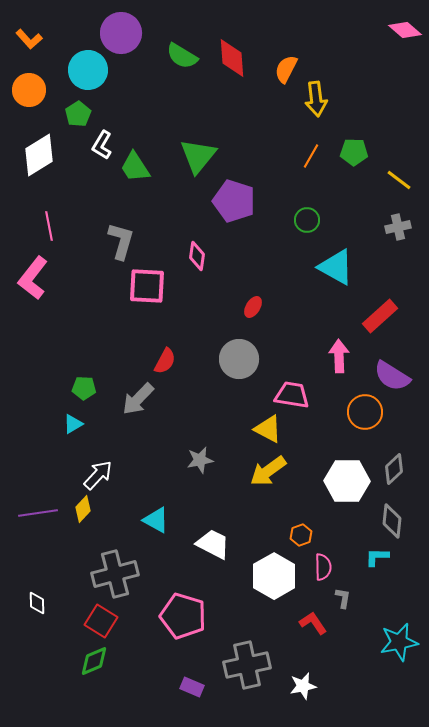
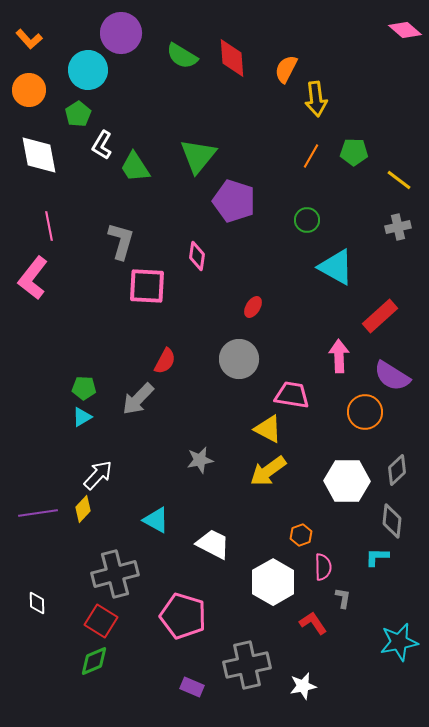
white diamond at (39, 155): rotated 69 degrees counterclockwise
cyan triangle at (73, 424): moved 9 px right, 7 px up
gray diamond at (394, 469): moved 3 px right, 1 px down
white hexagon at (274, 576): moved 1 px left, 6 px down
